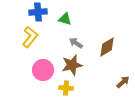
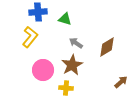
brown star: rotated 15 degrees counterclockwise
brown arrow: moved 2 px left
